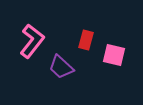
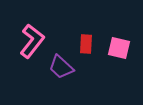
red rectangle: moved 4 px down; rotated 12 degrees counterclockwise
pink square: moved 5 px right, 7 px up
